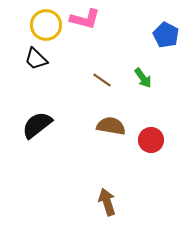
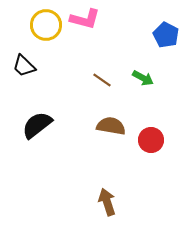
black trapezoid: moved 12 px left, 7 px down
green arrow: rotated 25 degrees counterclockwise
